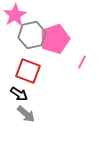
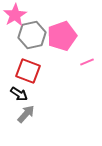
pink pentagon: moved 7 px right, 3 px up
pink line: moved 5 px right; rotated 40 degrees clockwise
gray arrow: rotated 90 degrees counterclockwise
